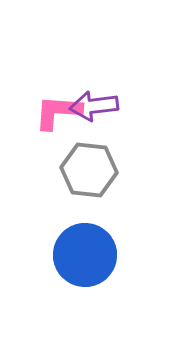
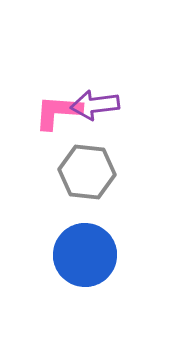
purple arrow: moved 1 px right, 1 px up
gray hexagon: moved 2 px left, 2 px down
